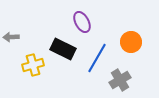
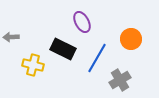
orange circle: moved 3 px up
yellow cross: rotated 30 degrees clockwise
